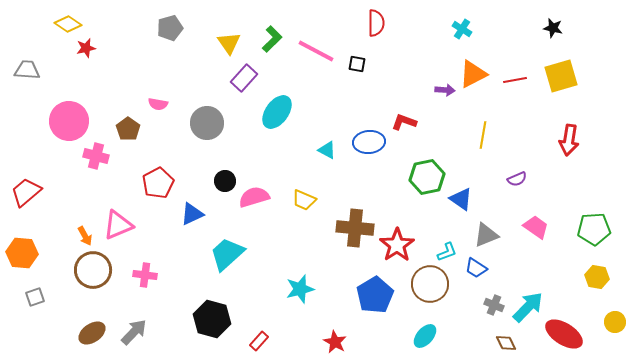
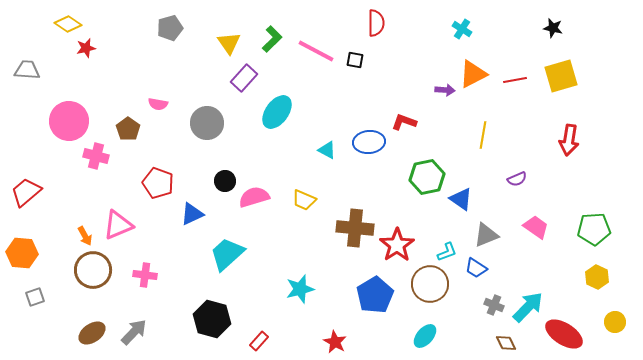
black square at (357, 64): moved 2 px left, 4 px up
red pentagon at (158, 183): rotated 24 degrees counterclockwise
yellow hexagon at (597, 277): rotated 15 degrees clockwise
